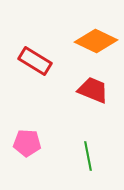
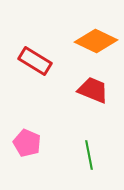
pink pentagon: rotated 20 degrees clockwise
green line: moved 1 px right, 1 px up
